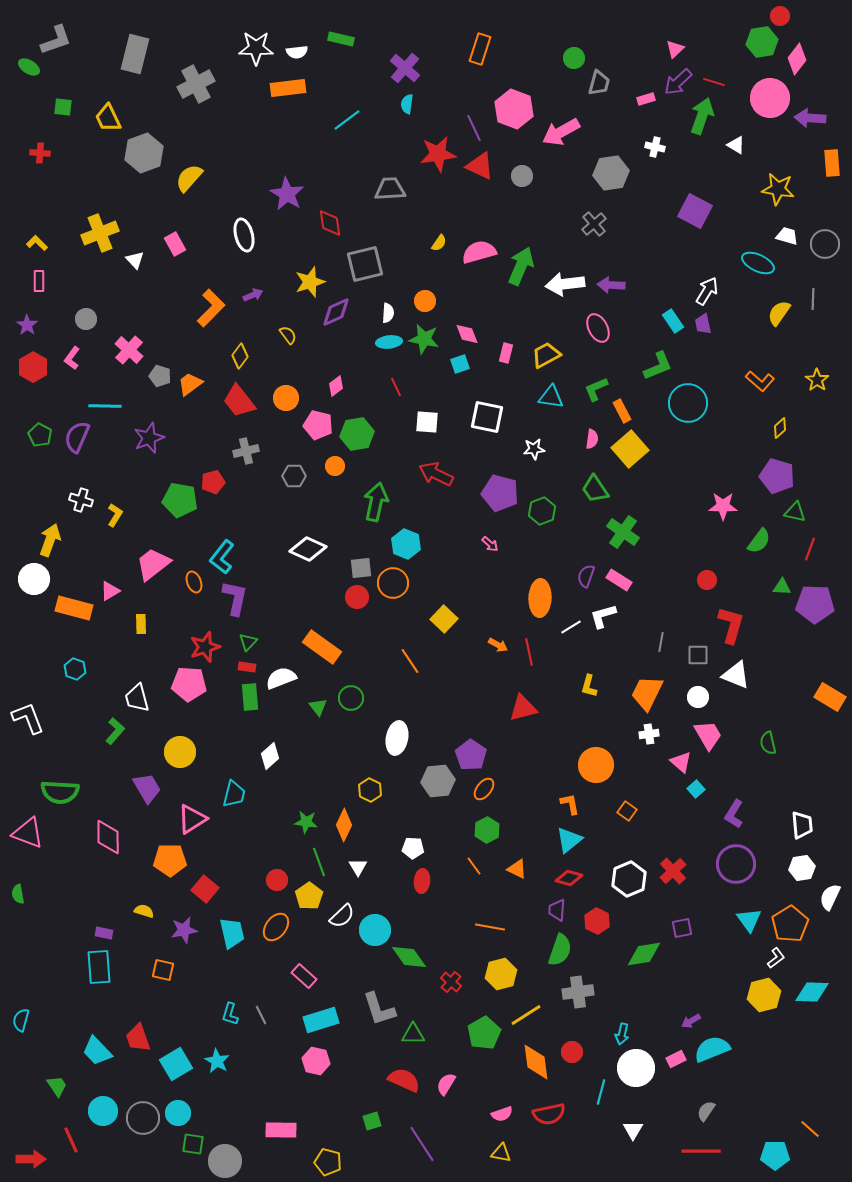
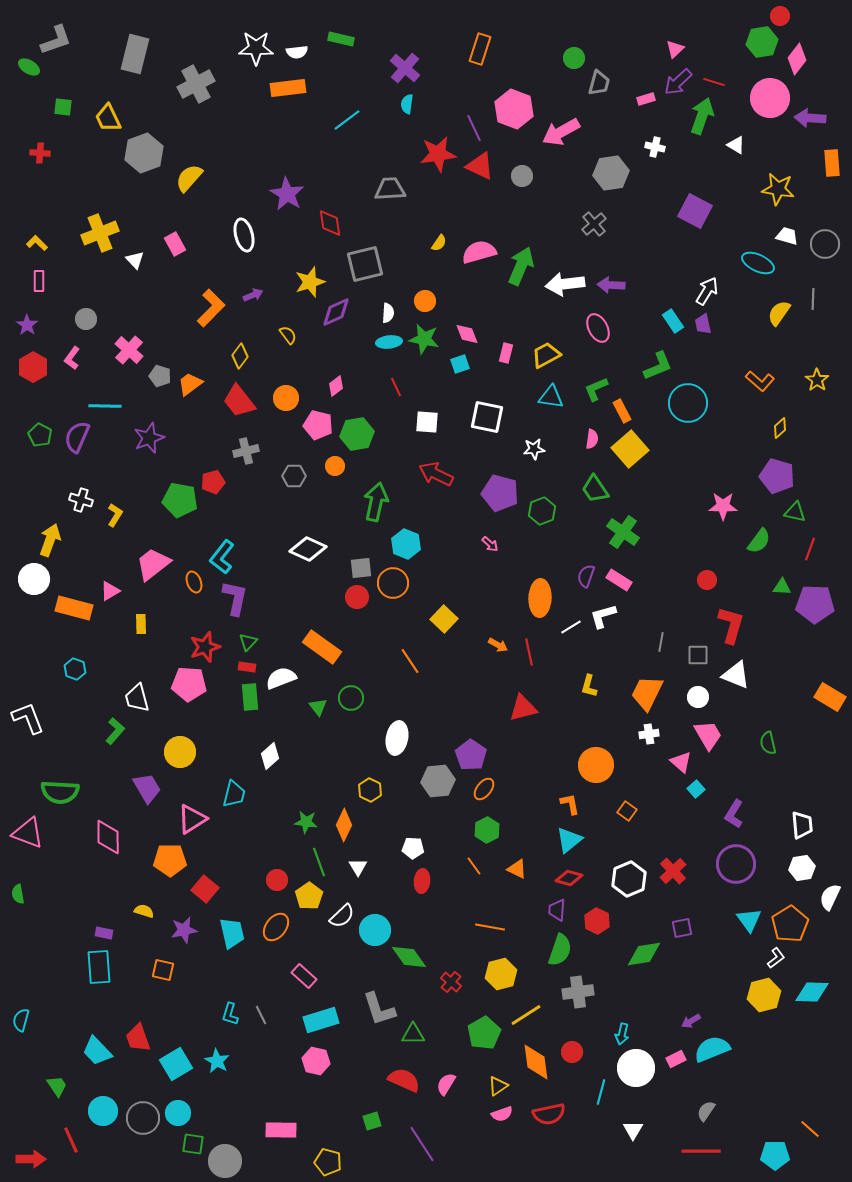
yellow triangle at (501, 1153): moved 3 px left, 67 px up; rotated 45 degrees counterclockwise
